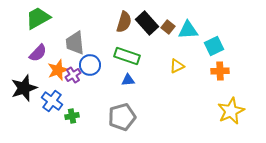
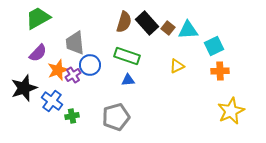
brown square: moved 1 px down
gray pentagon: moved 6 px left
